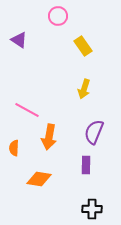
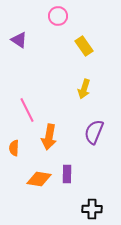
yellow rectangle: moved 1 px right
pink line: rotated 35 degrees clockwise
purple rectangle: moved 19 px left, 9 px down
